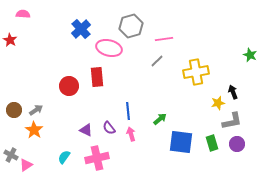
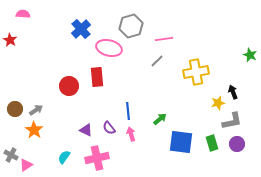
brown circle: moved 1 px right, 1 px up
